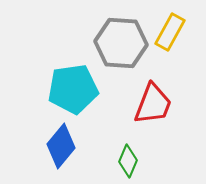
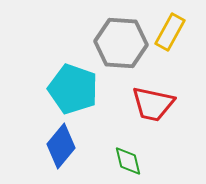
cyan pentagon: rotated 27 degrees clockwise
red trapezoid: rotated 81 degrees clockwise
green diamond: rotated 36 degrees counterclockwise
